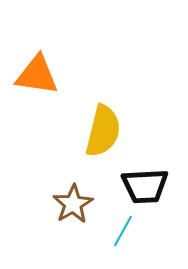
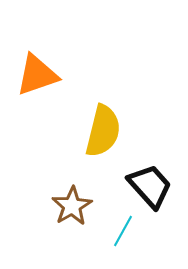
orange triangle: rotated 27 degrees counterclockwise
black trapezoid: moved 5 px right; rotated 129 degrees counterclockwise
brown star: moved 1 px left, 2 px down
